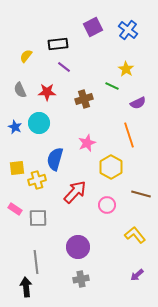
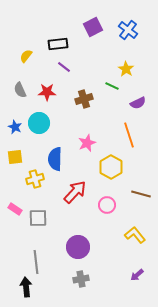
blue semicircle: rotated 15 degrees counterclockwise
yellow square: moved 2 px left, 11 px up
yellow cross: moved 2 px left, 1 px up
